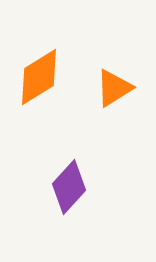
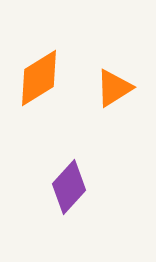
orange diamond: moved 1 px down
